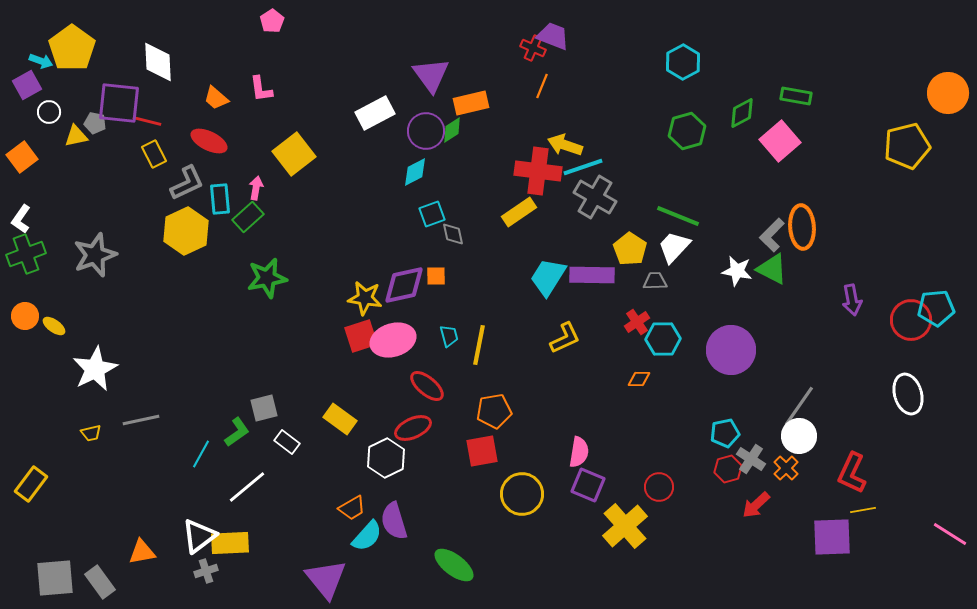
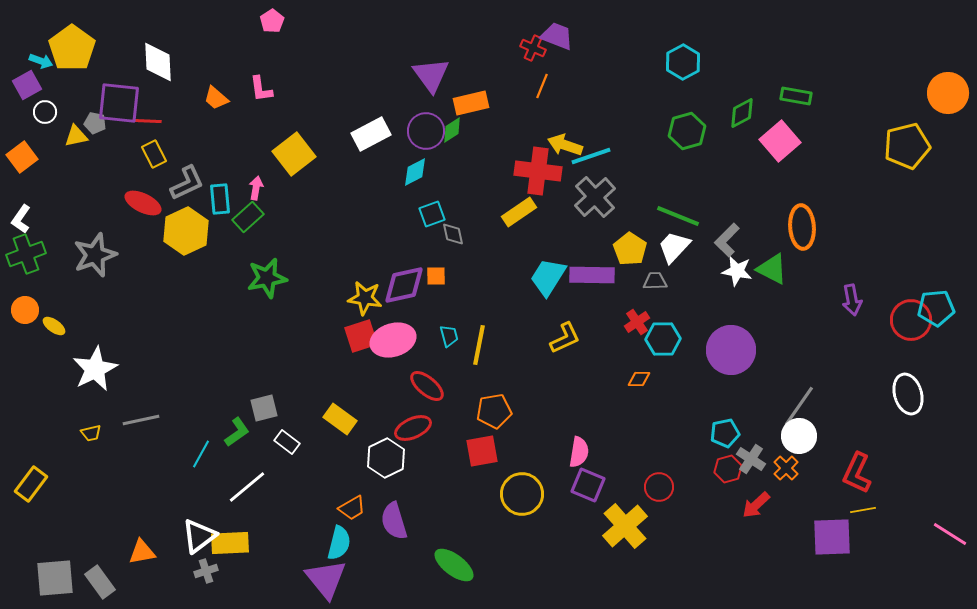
purple trapezoid at (553, 36): moved 4 px right
white circle at (49, 112): moved 4 px left
white rectangle at (375, 113): moved 4 px left, 21 px down
red line at (147, 121): rotated 12 degrees counterclockwise
red ellipse at (209, 141): moved 66 px left, 62 px down
cyan line at (583, 167): moved 8 px right, 11 px up
gray cross at (595, 197): rotated 18 degrees clockwise
gray L-shape at (772, 235): moved 45 px left, 5 px down
orange circle at (25, 316): moved 6 px up
red L-shape at (852, 473): moved 5 px right
cyan semicircle at (367, 536): moved 28 px left, 7 px down; rotated 28 degrees counterclockwise
